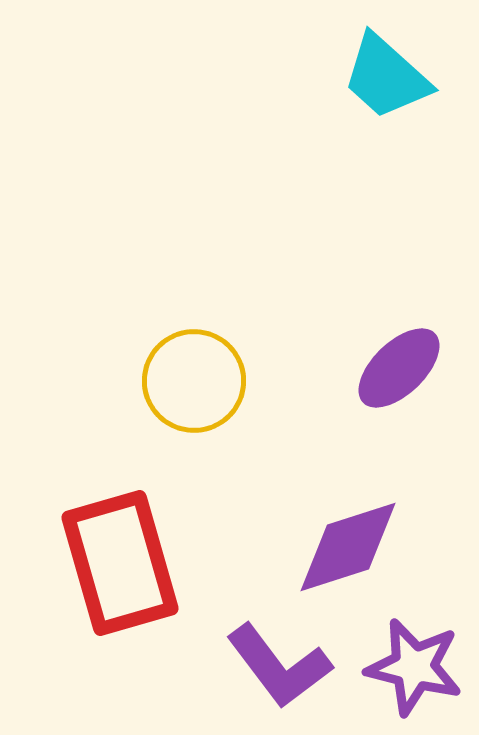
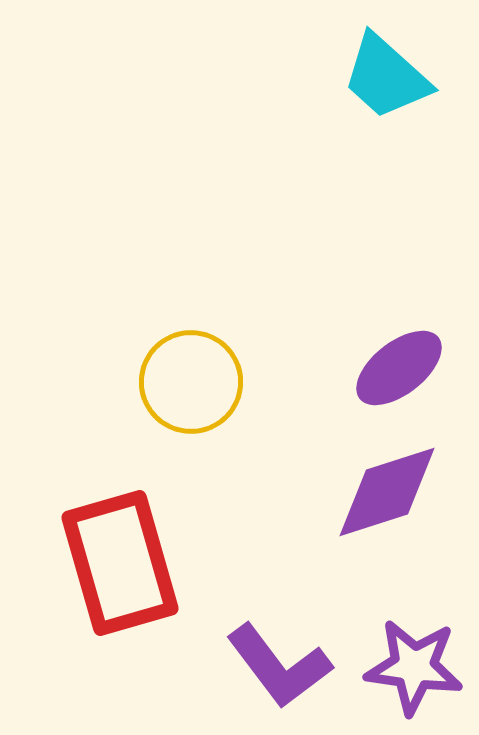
purple ellipse: rotated 6 degrees clockwise
yellow circle: moved 3 px left, 1 px down
purple diamond: moved 39 px right, 55 px up
purple star: rotated 6 degrees counterclockwise
